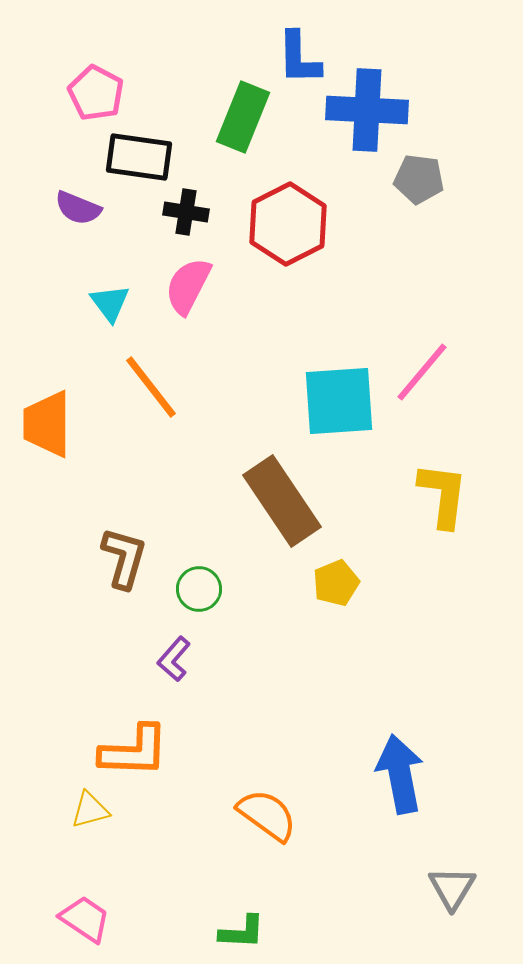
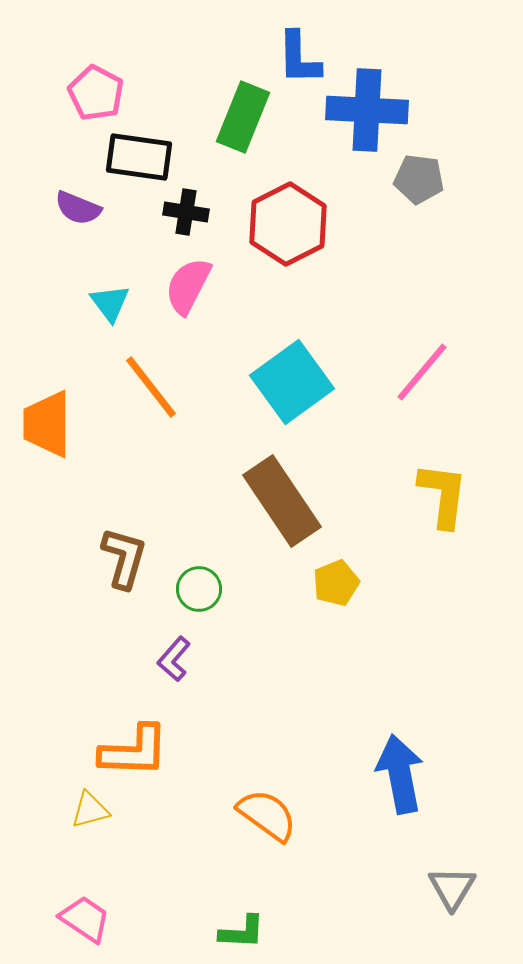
cyan square: moved 47 px left, 19 px up; rotated 32 degrees counterclockwise
